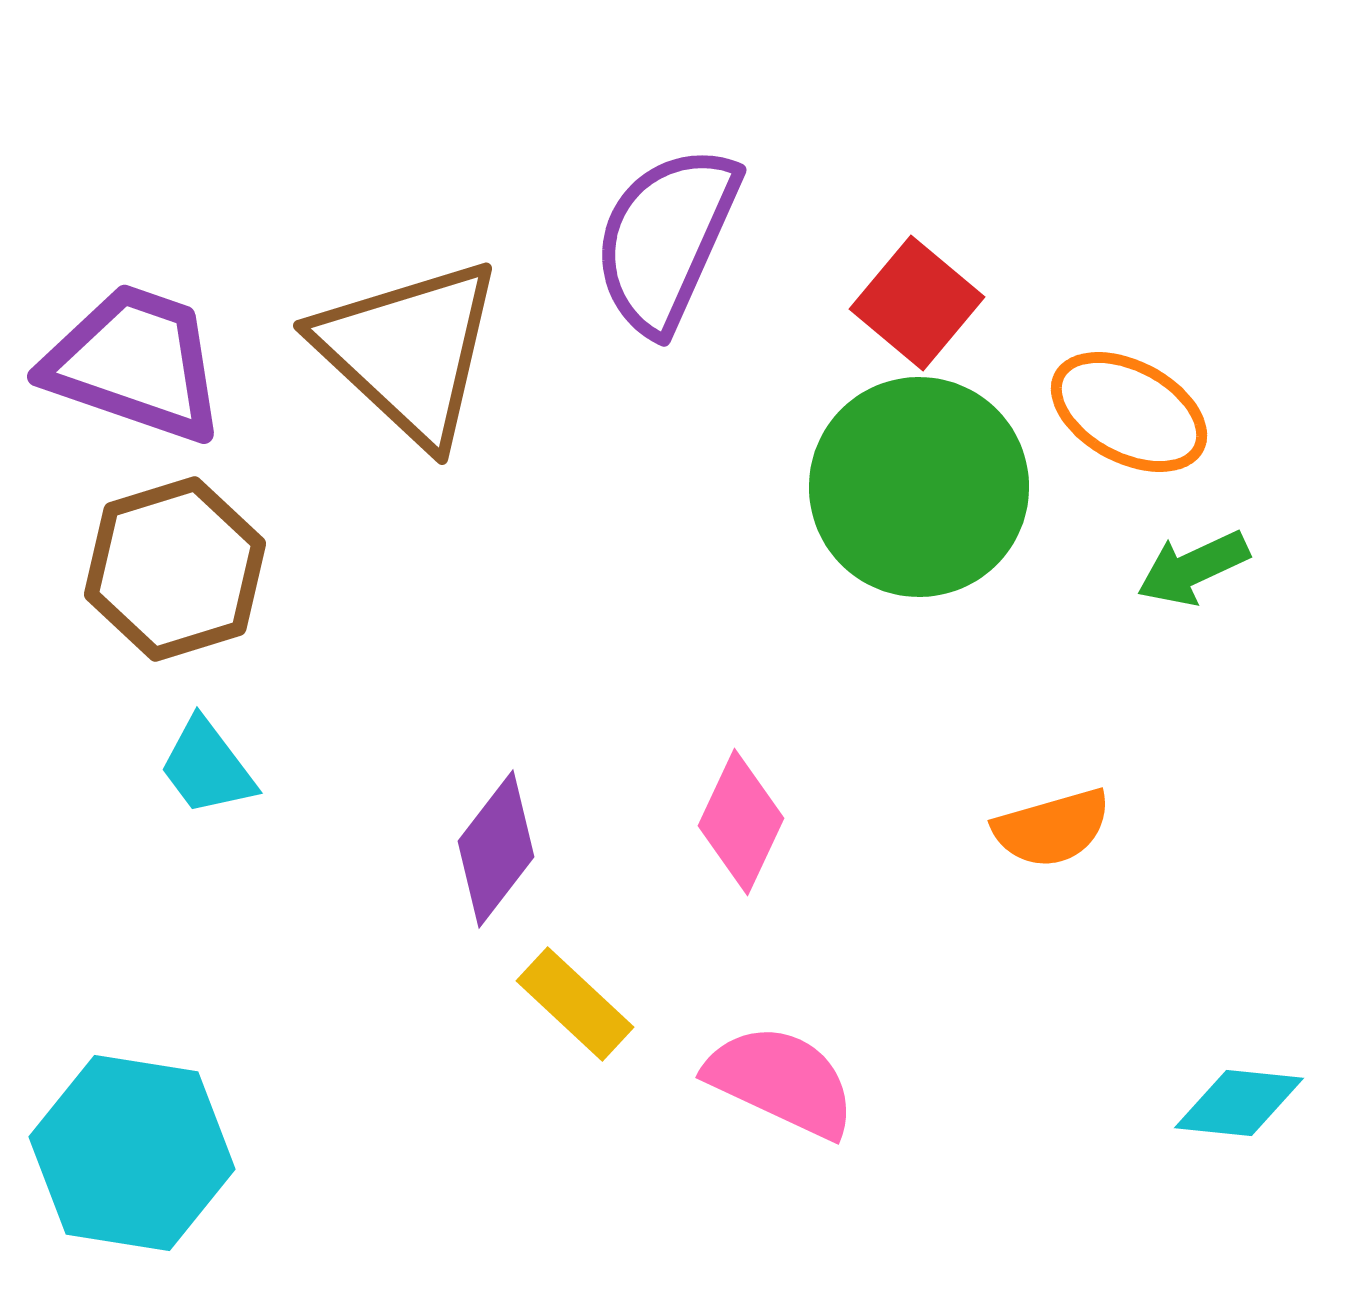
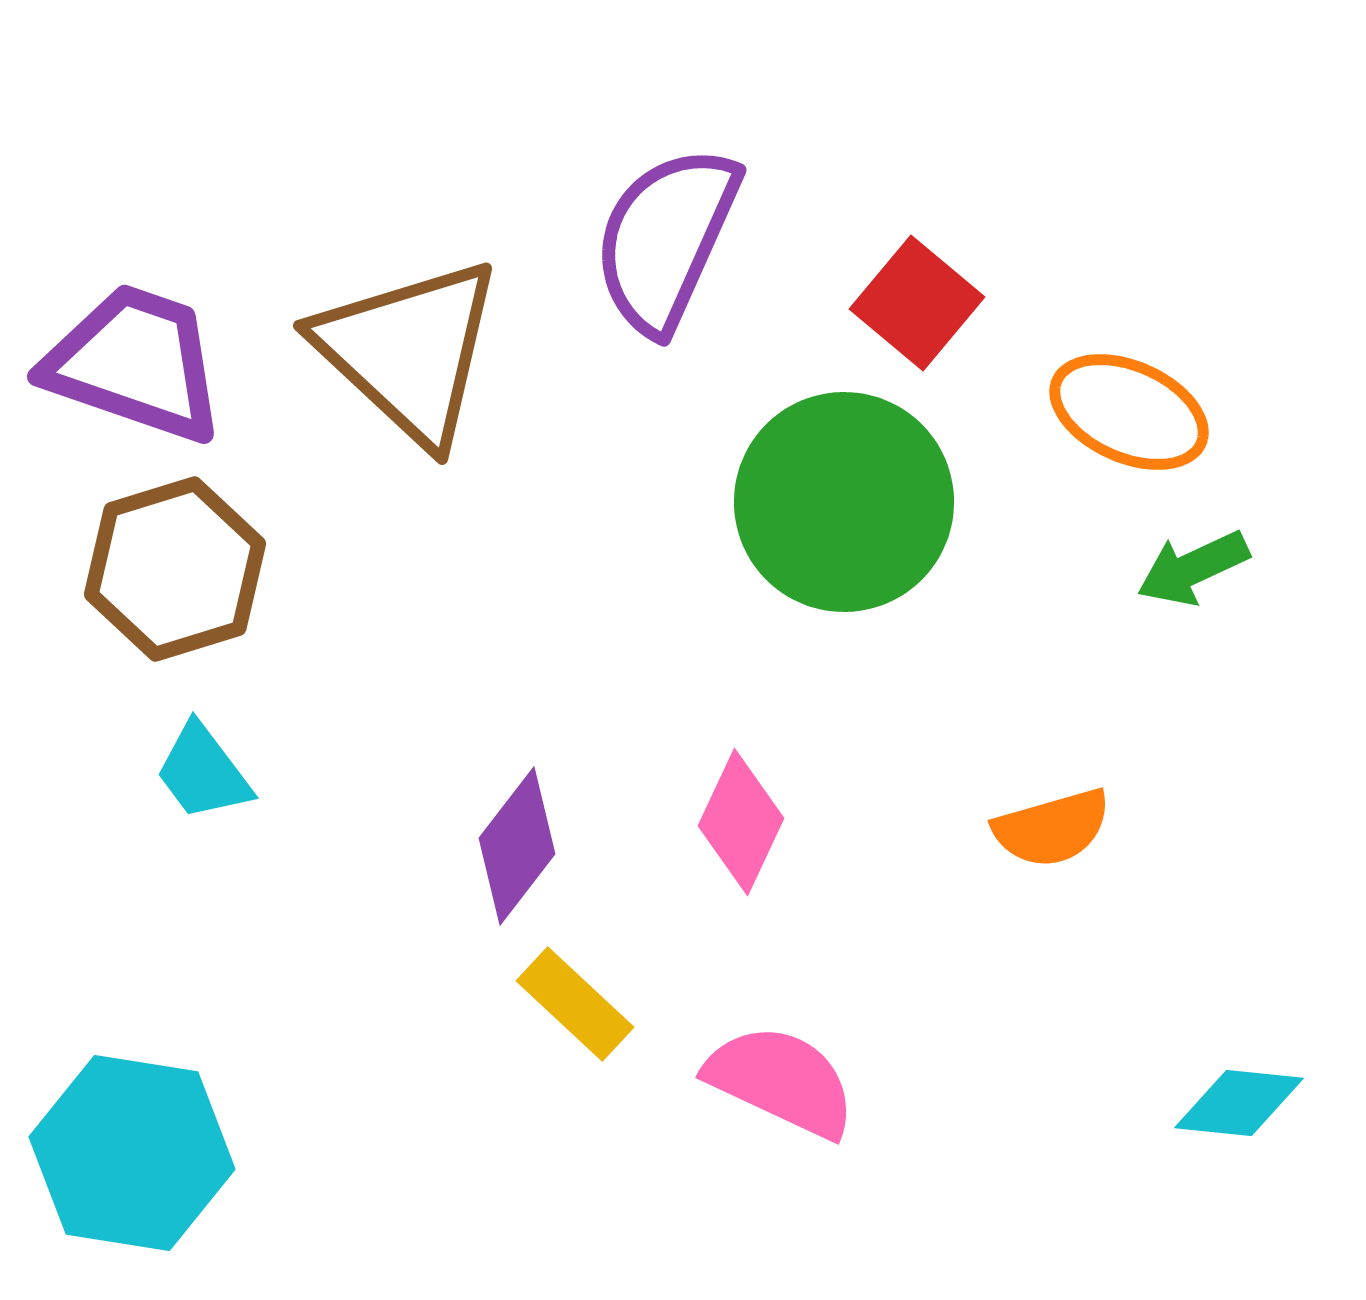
orange ellipse: rotated 4 degrees counterclockwise
green circle: moved 75 px left, 15 px down
cyan trapezoid: moved 4 px left, 5 px down
purple diamond: moved 21 px right, 3 px up
